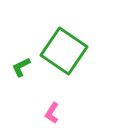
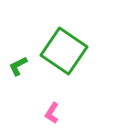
green L-shape: moved 3 px left, 1 px up
